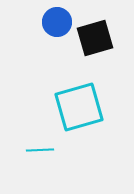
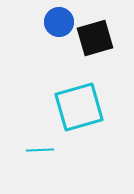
blue circle: moved 2 px right
